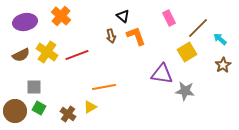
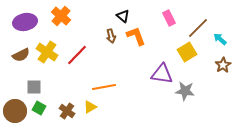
red line: rotated 25 degrees counterclockwise
brown cross: moved 1 px left, 3 px up
